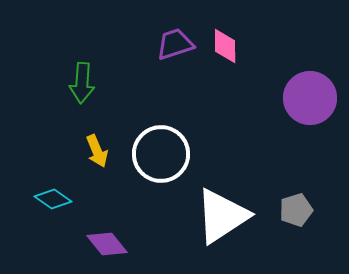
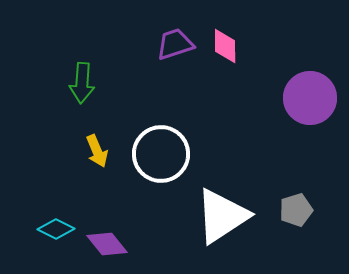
cyan diamond: moved 3 px right, 30 px down; rotated 9 degrees counterclockwise
